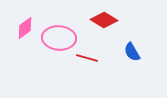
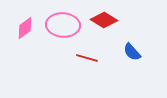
pink ellipse: moved 4 px right, 13 px up
blue semicircle: rotated 12 degrees counterclockwise
